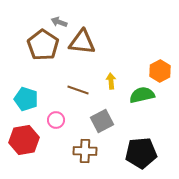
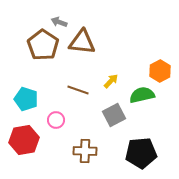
yellow arrow: rotated 49 degrees clockwise
gray square: moved 12 px right, 6 px up
